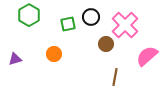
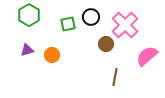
orange circle: moved 2 px left, 1 px down
purple triangle: moved 12 px right, 9 px up
